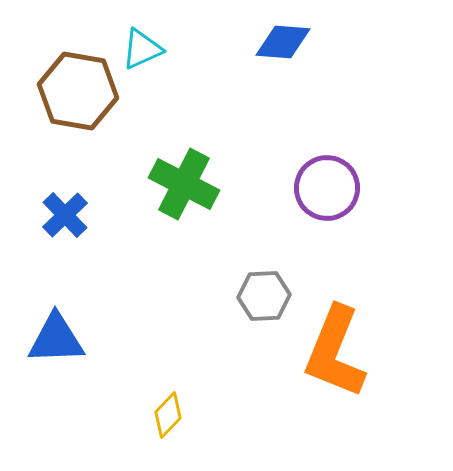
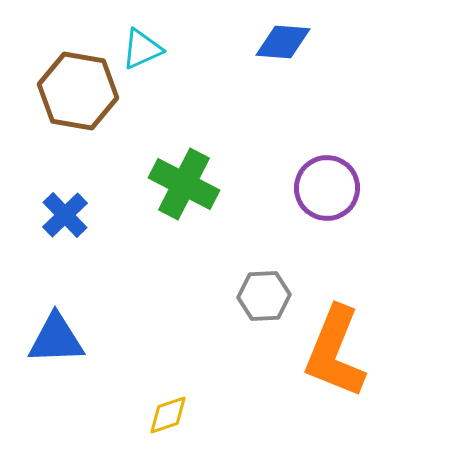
yellow diamond: rotated 27 degrees clockwise
